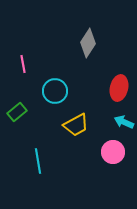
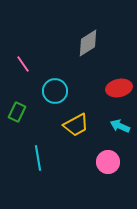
gray diamond: rotated 24 degrees clockwise
pink line: rotated 24 degrees counterclockwise
red ellipse: rotated 65 degrees clockwise
green rectangle: rotated 24 degrees counterclockwise
cyan arrow: moved 4 px left, 4 px down
pink circle: moved 5 px left, 10 px down
cyan line: moved 3 px up
